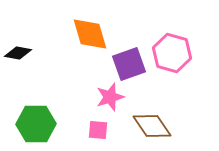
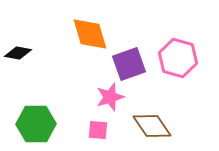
pink hexagon: moved 6 px right, 5 px down
